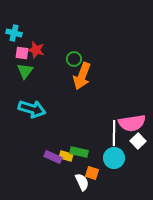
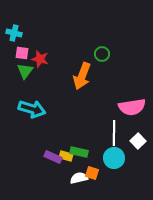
red star: moved 4 px right, 9 px down
green circle: moved 28 px right, 5 px up
pink semicircle: moved 16 px up
white semicircle: moved 3 px left, 4 px up; rotated 78 degrees counterclockwise
